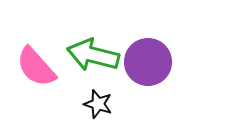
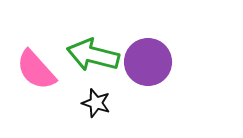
pink semicircle: moved 3 px down
black star: moved 2 px left, 1 px up
